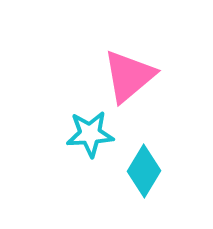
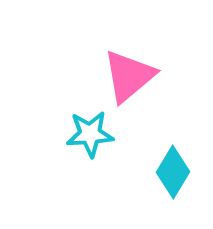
cyan diamond: moved 29 px right, 1 px down
